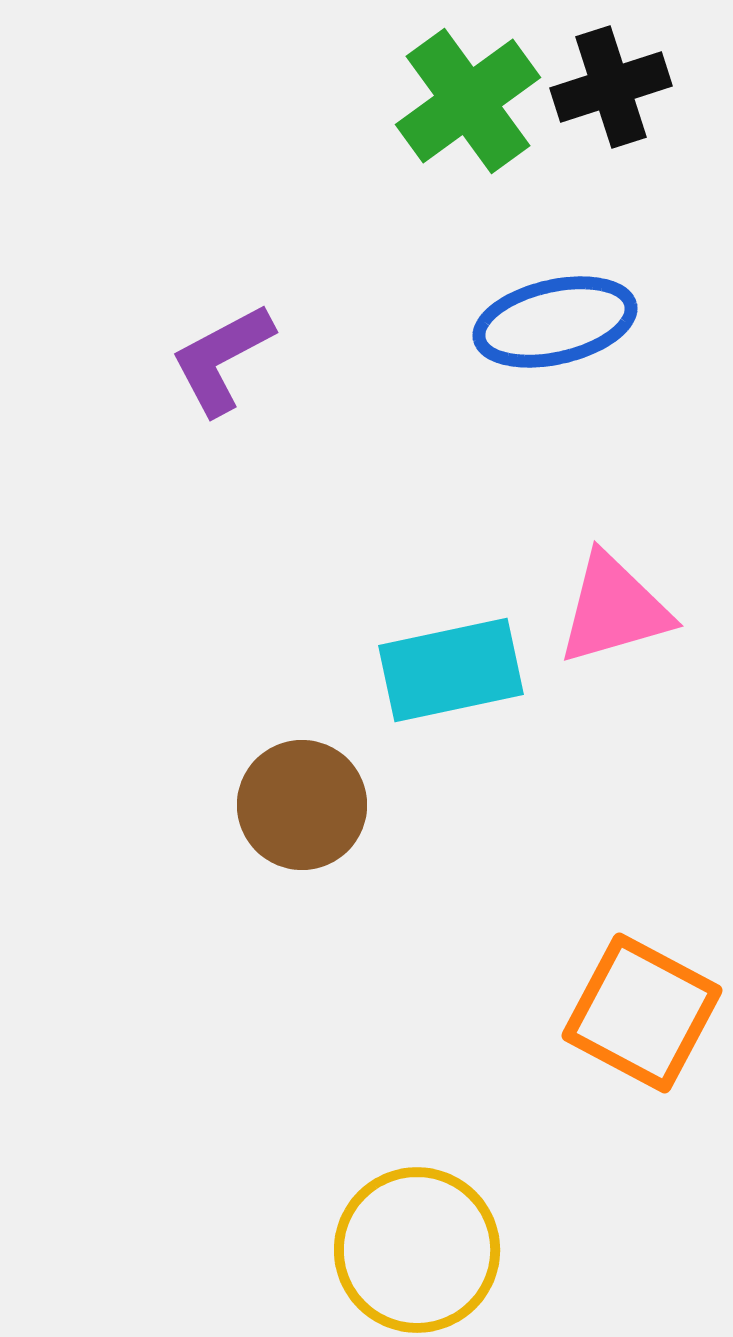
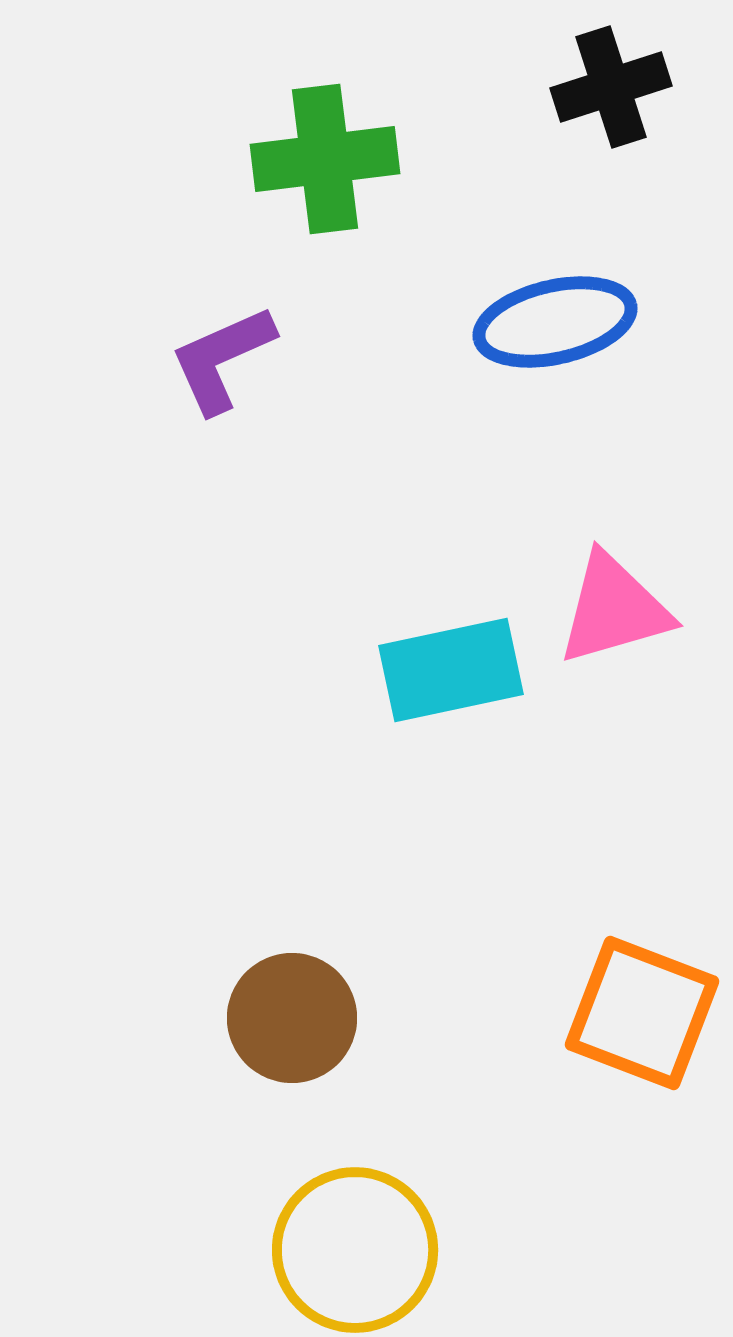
green cross: moved 143 px left, 58 px down; rotated 29 degrees clockwise
purple L-shape: rotated 4 degrees clockwise
brown circle: moved 10 px left, 213 px down
orange square: rotated 7 degrees counterclockwise
yellow circle: moved 62 px left
